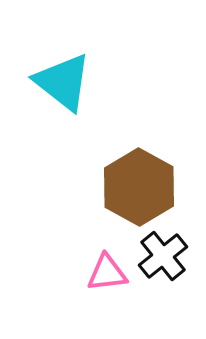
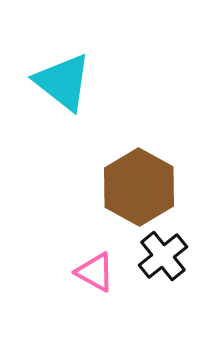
pink triangle: moved 12 px left, 1 px up; rotated 36 degrees clockwise
